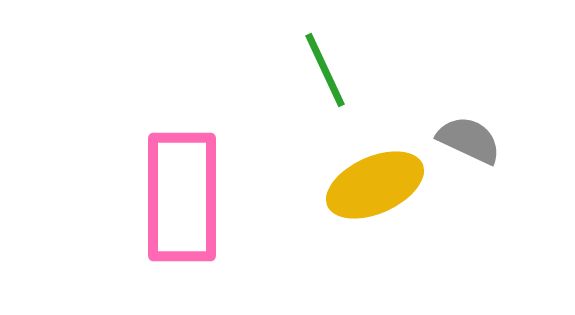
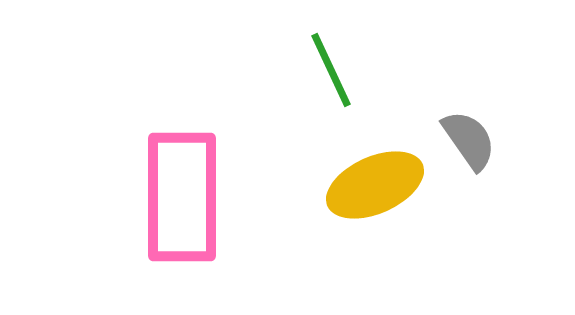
green line: moved 6 px right
gray semicircle: rotated 30 degrees clockwise
